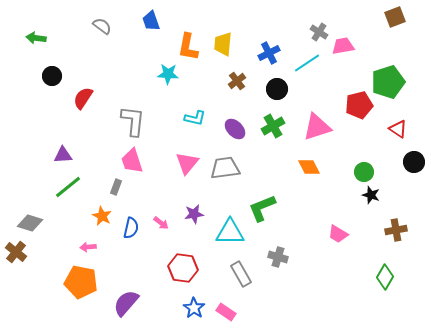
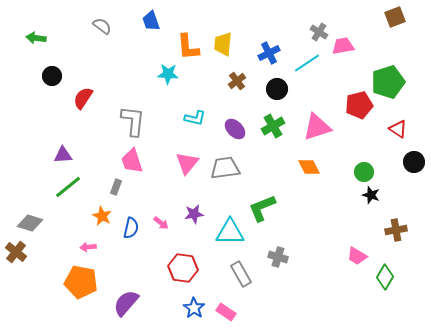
orange L-shape at (188, 47): rotated 16 degrees counterclockwise
pink trapezoid at (338, 234): moved 19 px right, 22 px down
